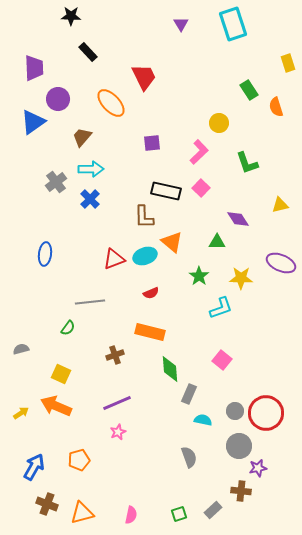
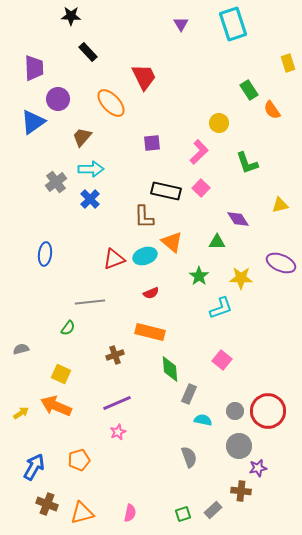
orange semicircle at (276, 107): moved 4 px left, 3 px down; rotated 18 degrees counterclockwise
red circle at (266, 413): moved 2 px right, 2 px up
green square at (179, 514): moved 4 px right
pink semicircle at (131, 515): moved 1 px left, 2 px up
